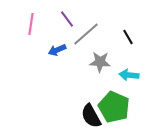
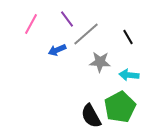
pink line: rotated 20 degrees clockwise
green pentagon: moved 6 px right; rotated 20 degrees clockwise
